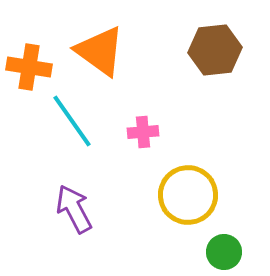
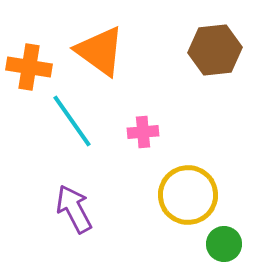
green circle: moved 8 px up
